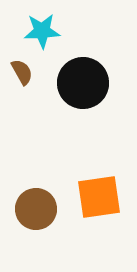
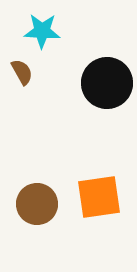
cyan star: rotated 6 degrees clockwise
black circle: moved 24 px right
brown circle: moved 1 px right, 5 px up
